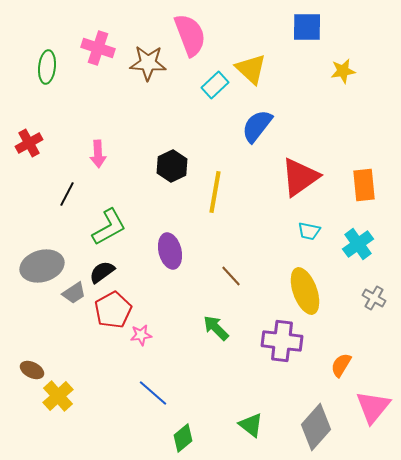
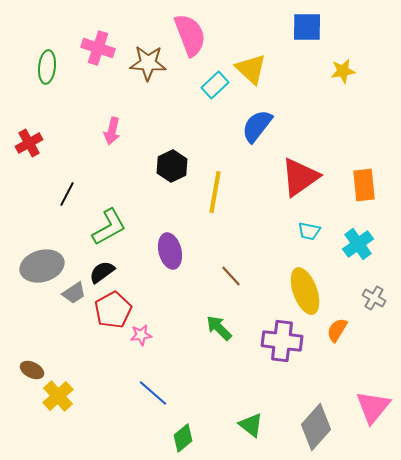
pink arrow: moved 14 px right, 23 px up; rotated 16 degrees clockwise
green arrow: moved 3 px right
orange semicircle: moved 4 px left, 35 px up
